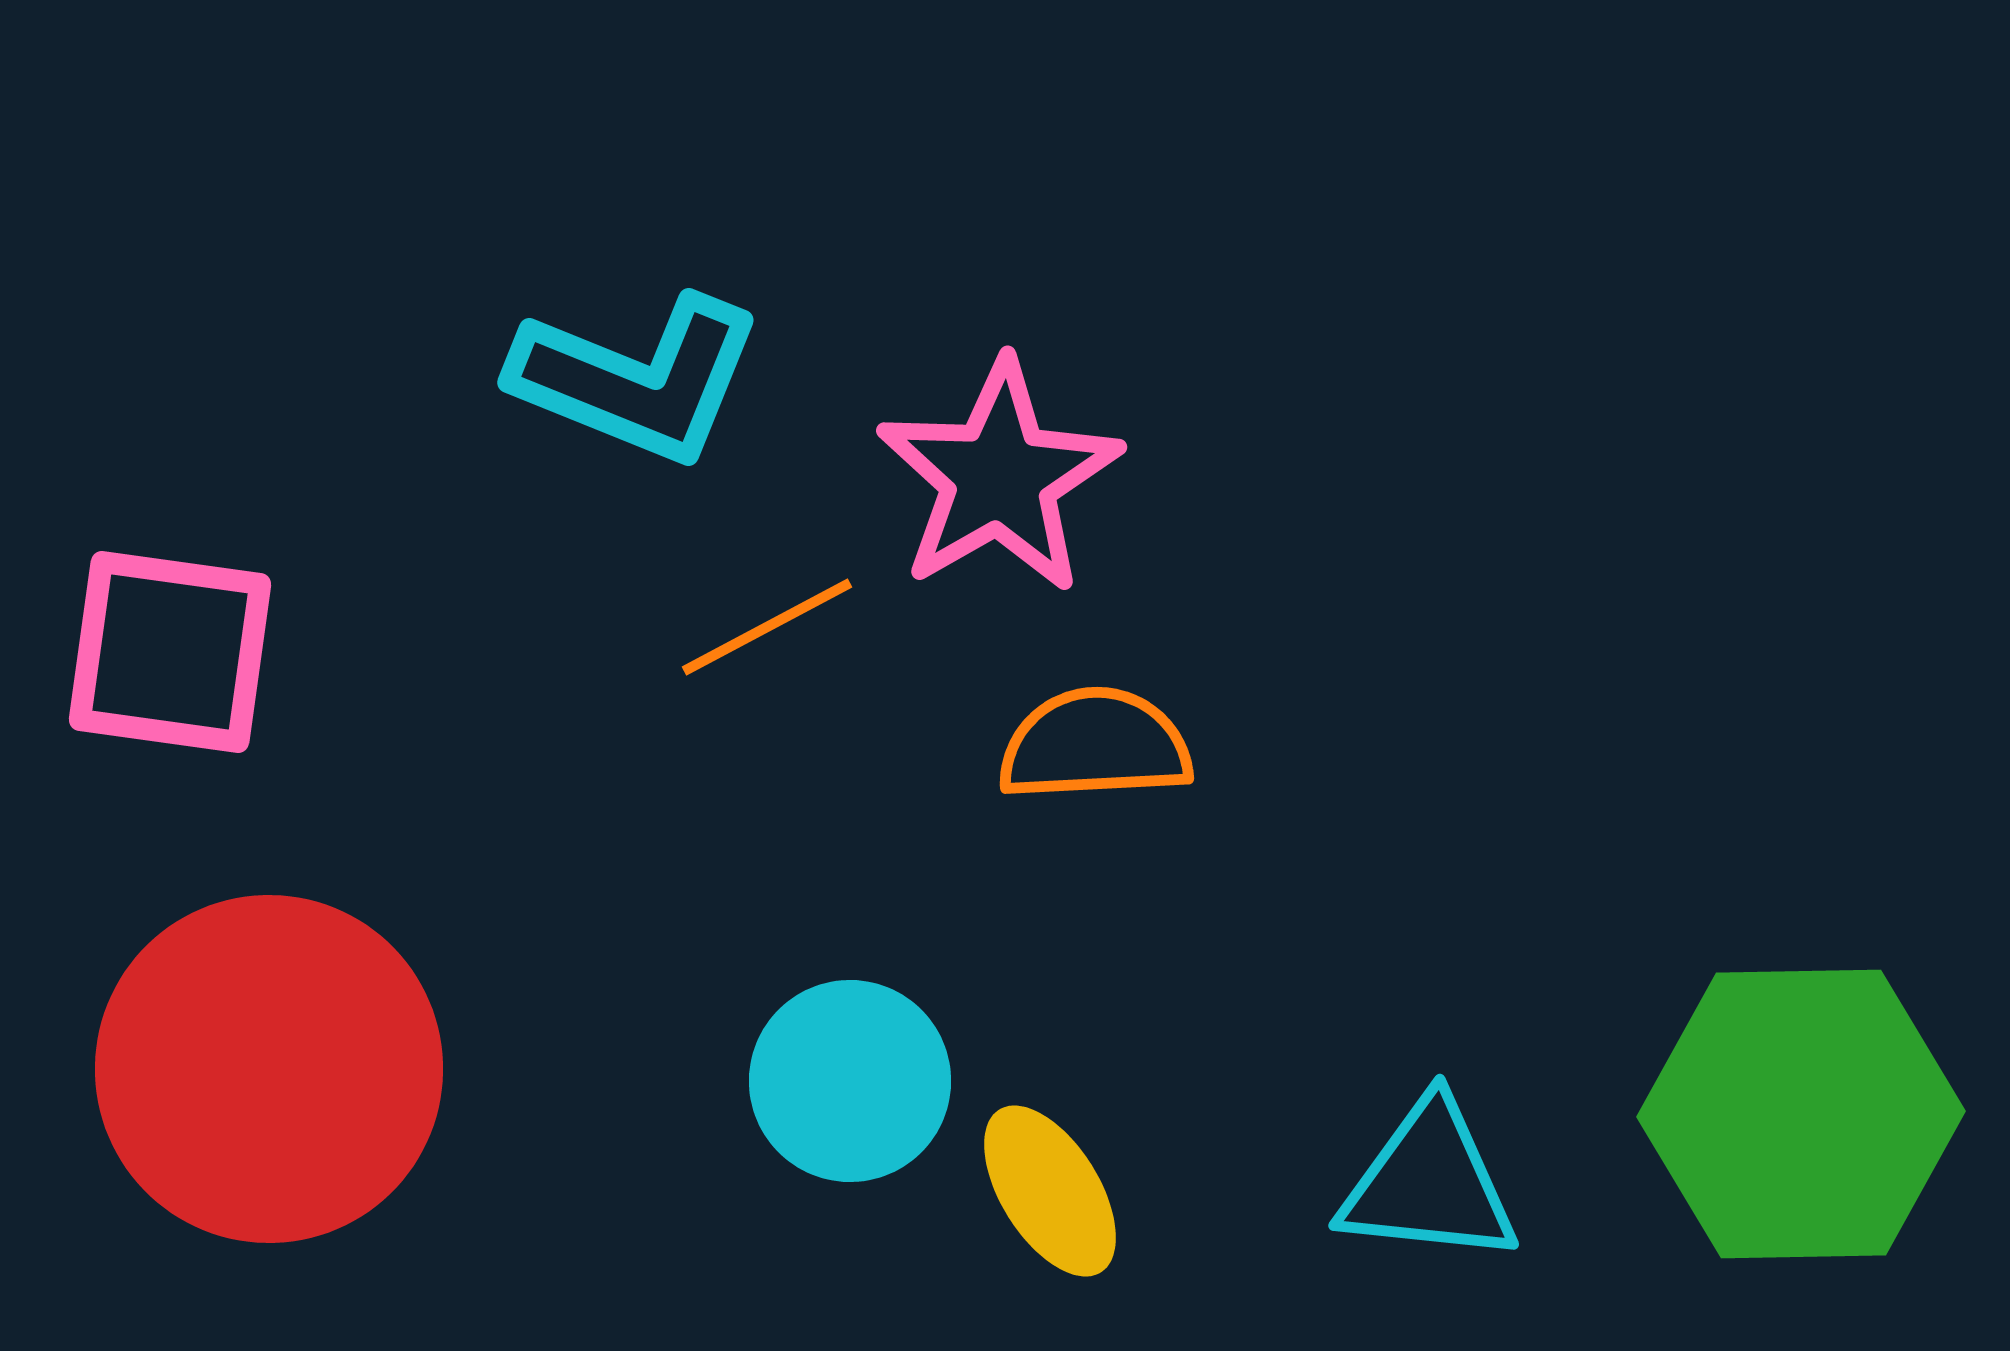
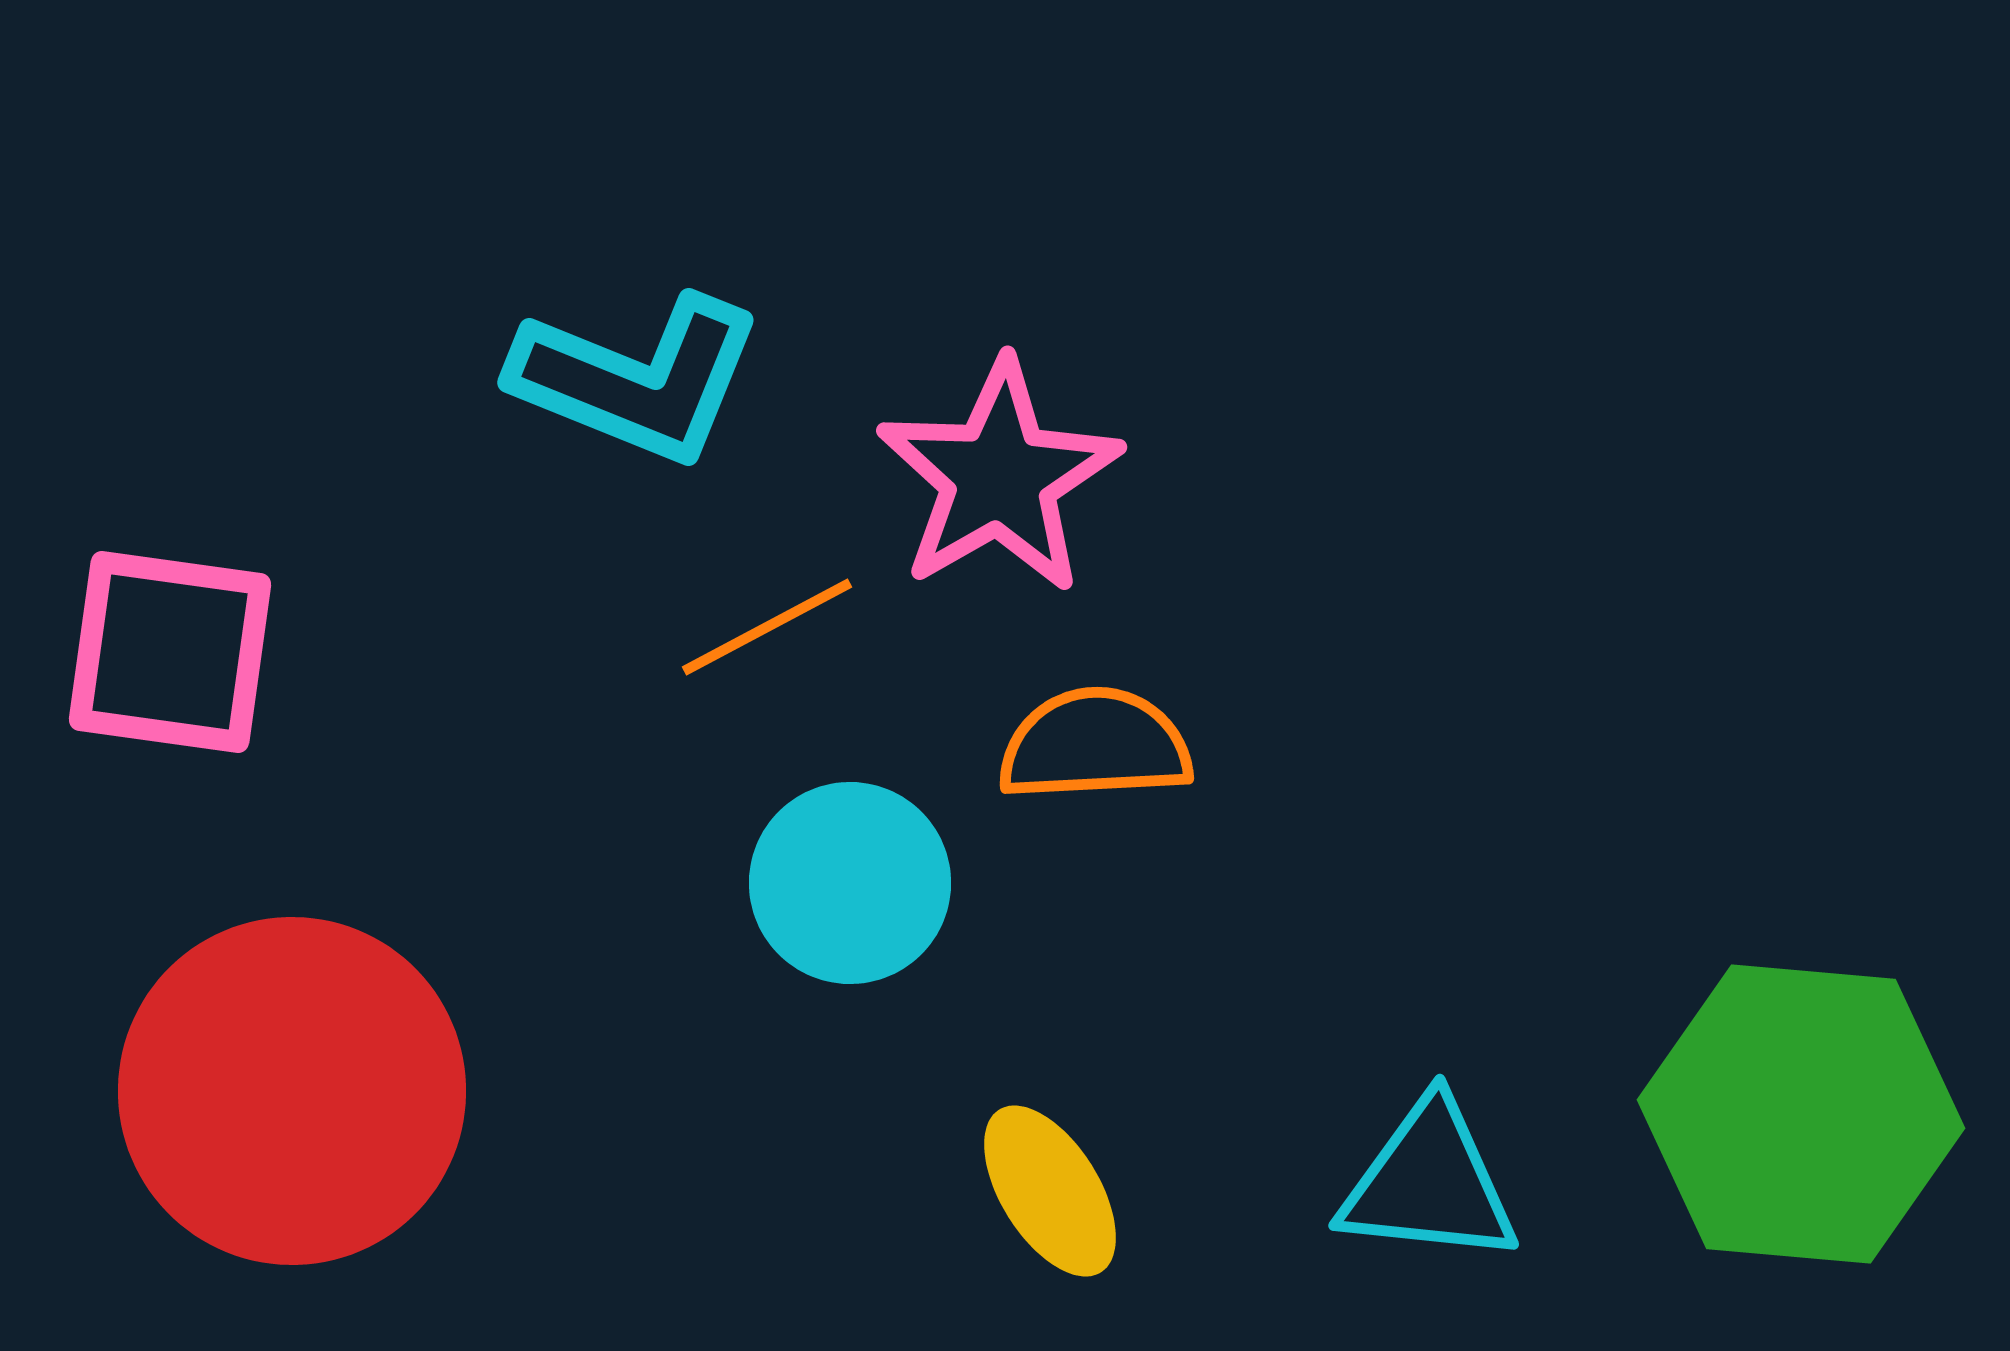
red circle: moved 23 px right, 22 px down
cyan circle: moved 198 px up
green hexagon: rotated 6 degrees clockwise
